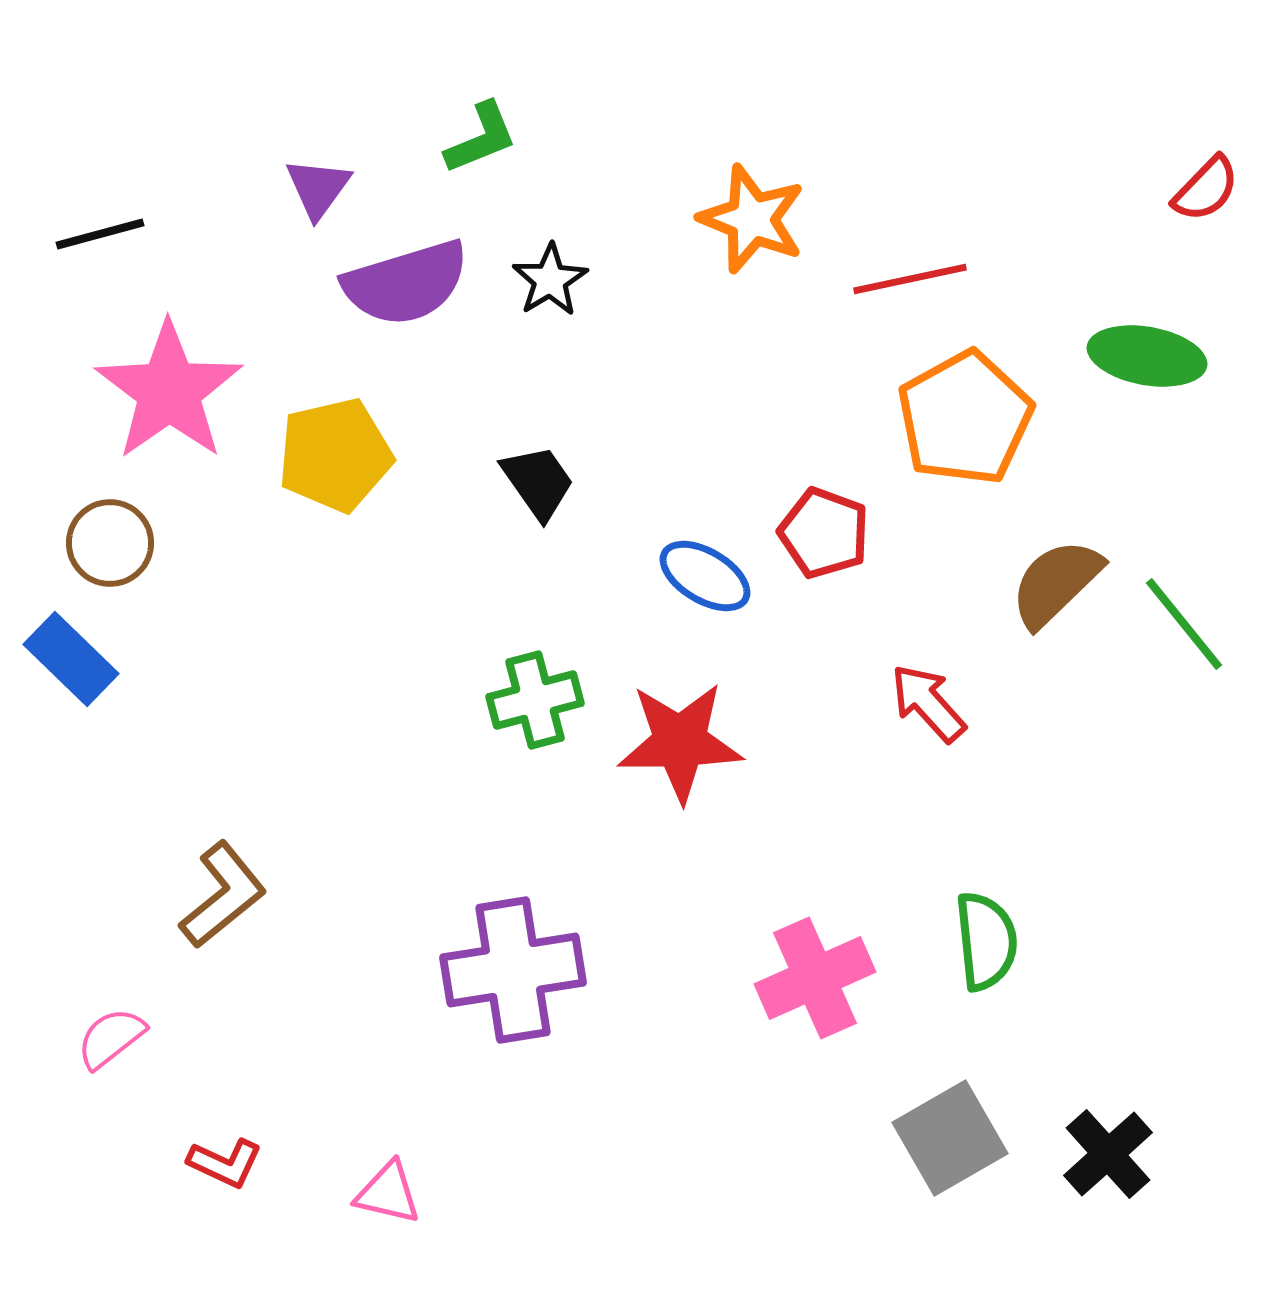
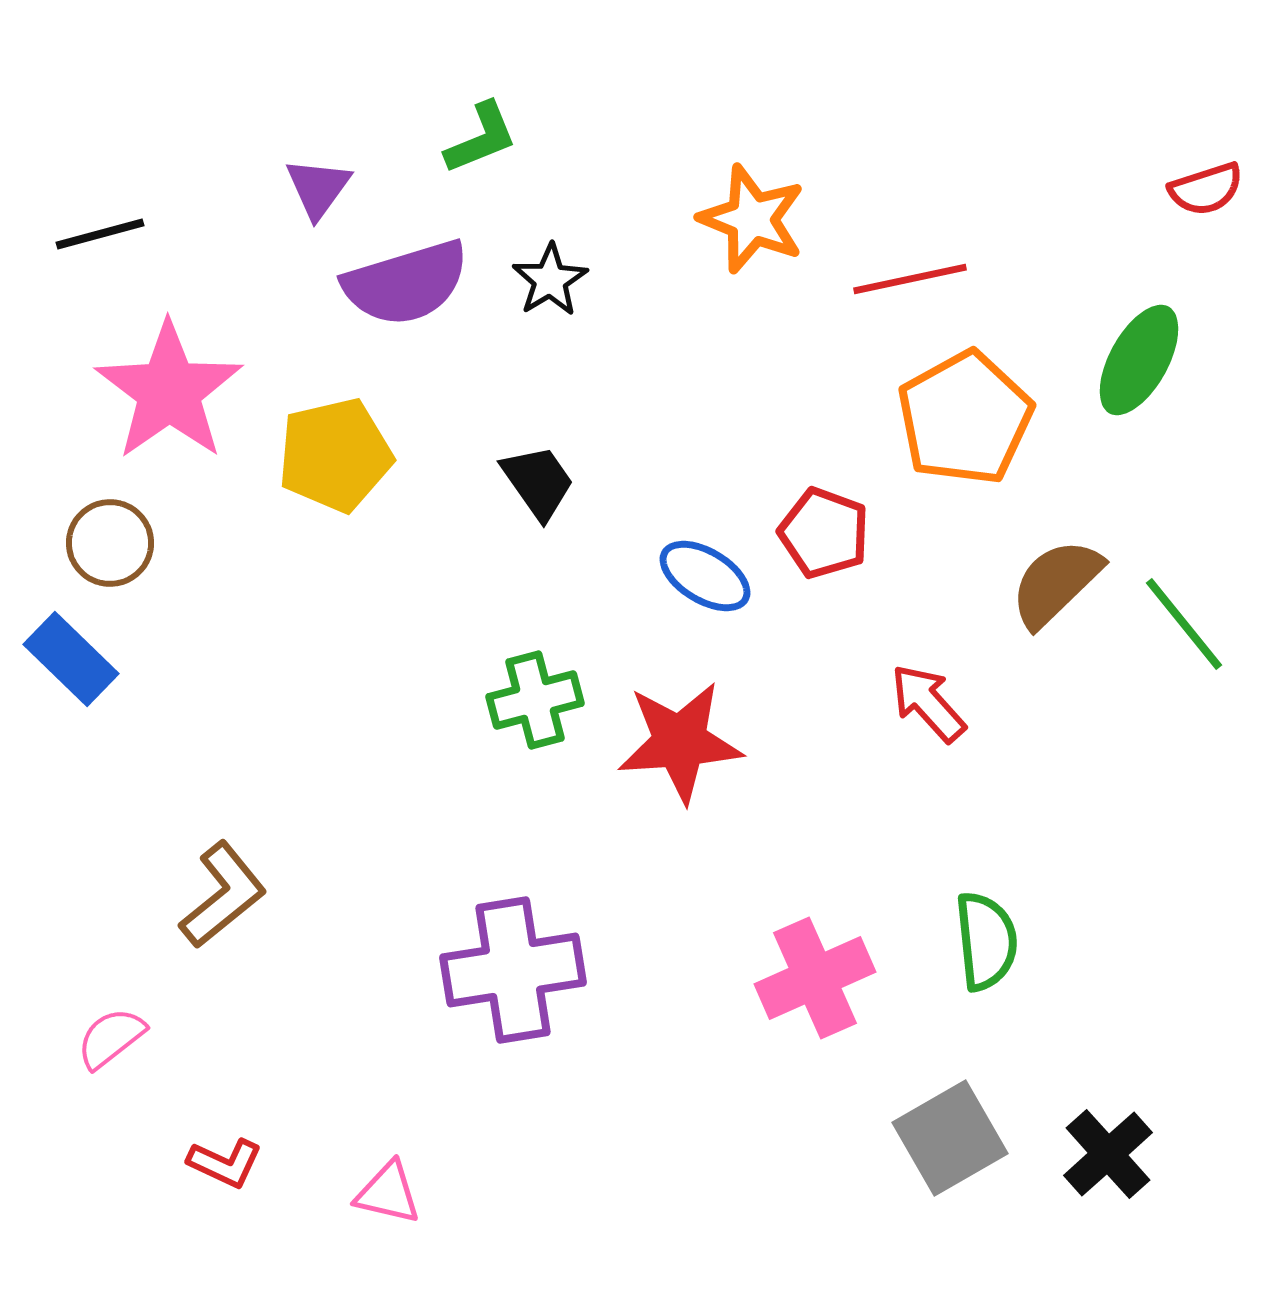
red semicircle: rotated 28 degrees clockwise
green ellipse: moved 8 px left, 4 px down; rotated 71 degrees counterclockwise
red star: rotated 3 degrees counterclockwise
